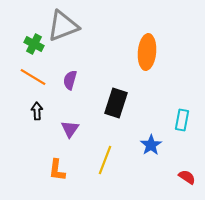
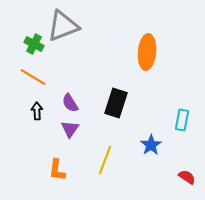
purple semicircle: moved 23 px down; rotated 48 degrees counterclockwise
